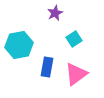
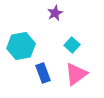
cyan square: moved 2 px left, 6 px down; rotated 14 degrees counterclockwise
cyan hexagon: moved 2 px right, 1 px down
blue rectangle: moved 4 px left, 6 px down; rotated 30 degrees counterclockwise
